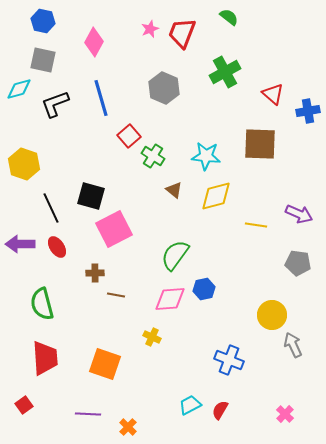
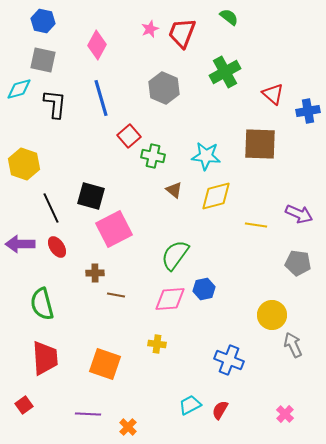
pink diamond at (94, 42): moved 3 px right, 3 px down
black L-shape at (55, 104): rotated 116 degrees clockwise
green cross at (153, 156): rotated 20 degrees counterclockwise
yellow cross at (152, 337): moved 5 px right, 7 px down; rotated 18 degrees counterclockwise
